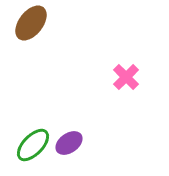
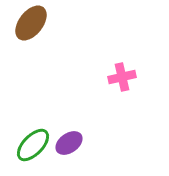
pink cross: moved 4 px left; rotated 32 degrees clockwise
